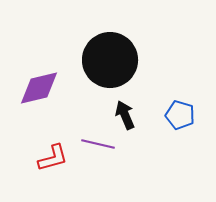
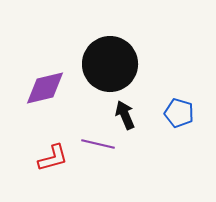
black circle: moved 4 px down
purple diamond: moved 6 px right
blue pentagon: moved 1 px left, 2 px up
